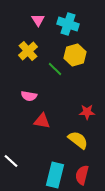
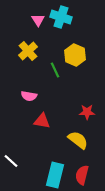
cyan cross: moved 7 px left, 7 px up
yellow hexagon: rotated 20 degrees counterclockwise
green line: moved 1 px down; rotated 21 degrees clockwise
